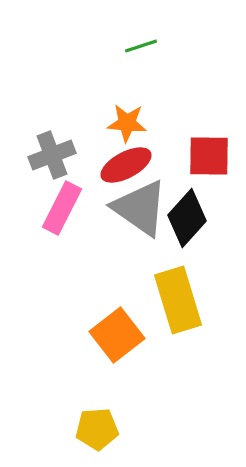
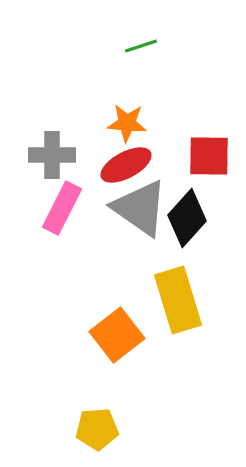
gray cross: rotated 21 degrees clockwise
